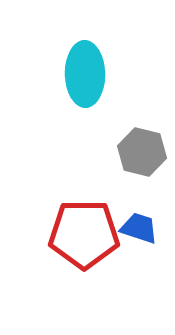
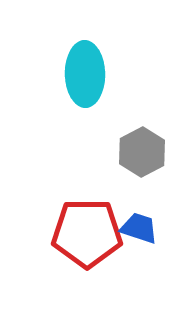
gray hexagon: rotated 18 degrees clockwise
red pentagon: moved 3 px right, 1 px up
